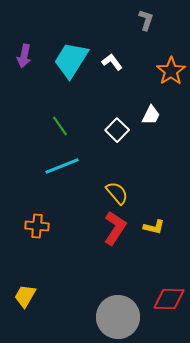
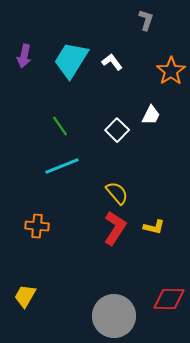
gray circle: moved 4 px left, 1 px up
